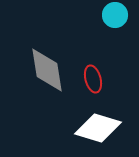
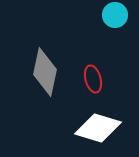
gray diamond: moved 2 px left, 2 px down; rotated 21 degrees clockwise
